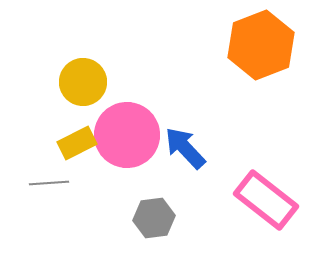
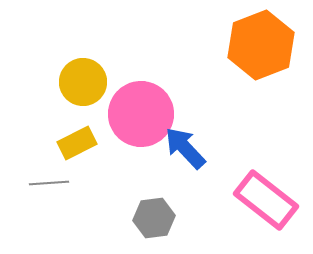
pink circle: moved 14 px right, 21 px up
